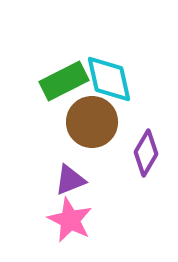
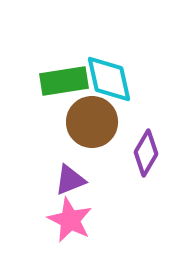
green rectangle: rotated 18 degrees clockwise
